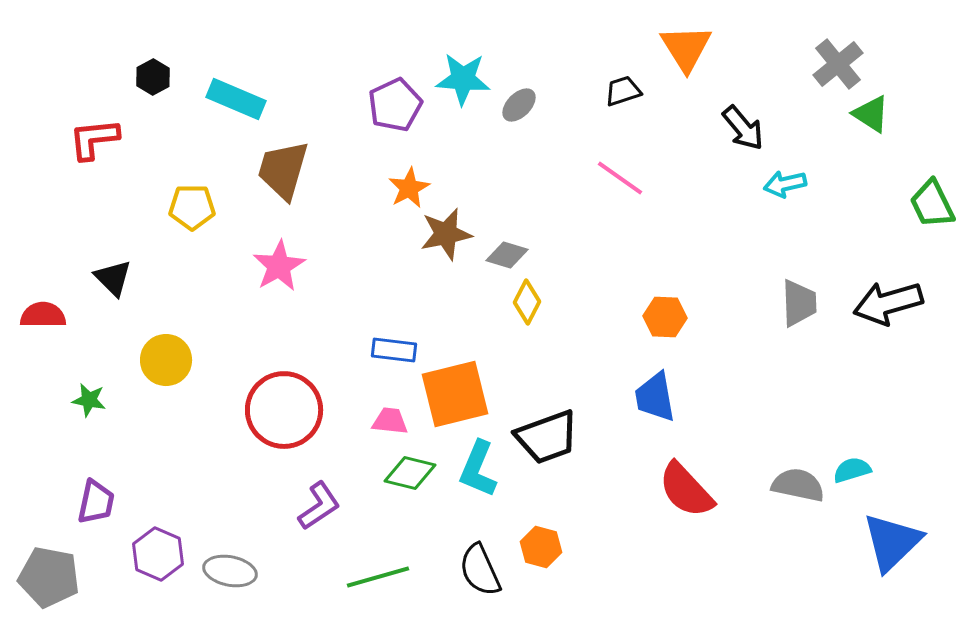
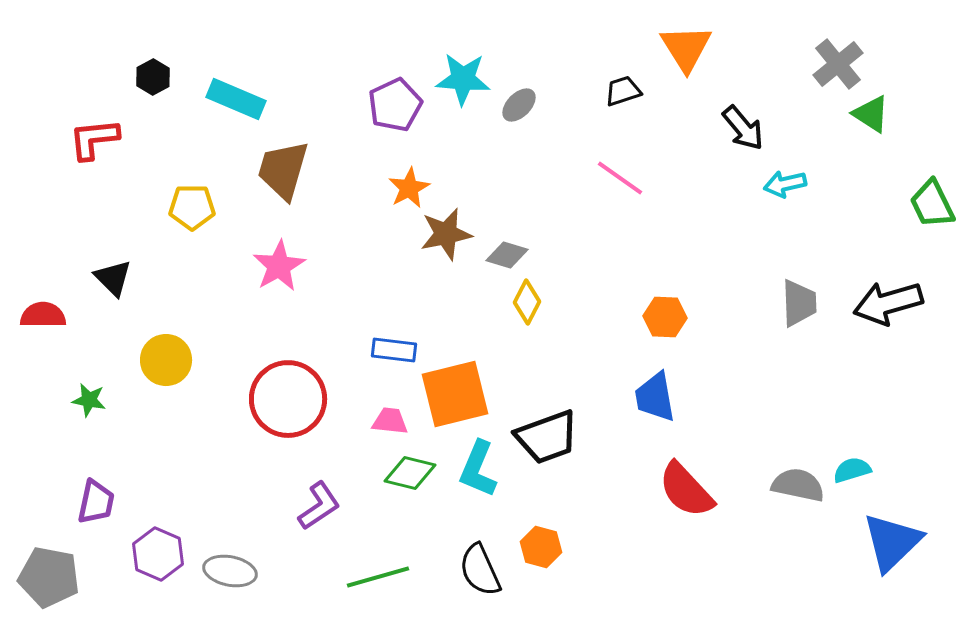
red circle at (284, 410): moved 4 px right, 11 px up
